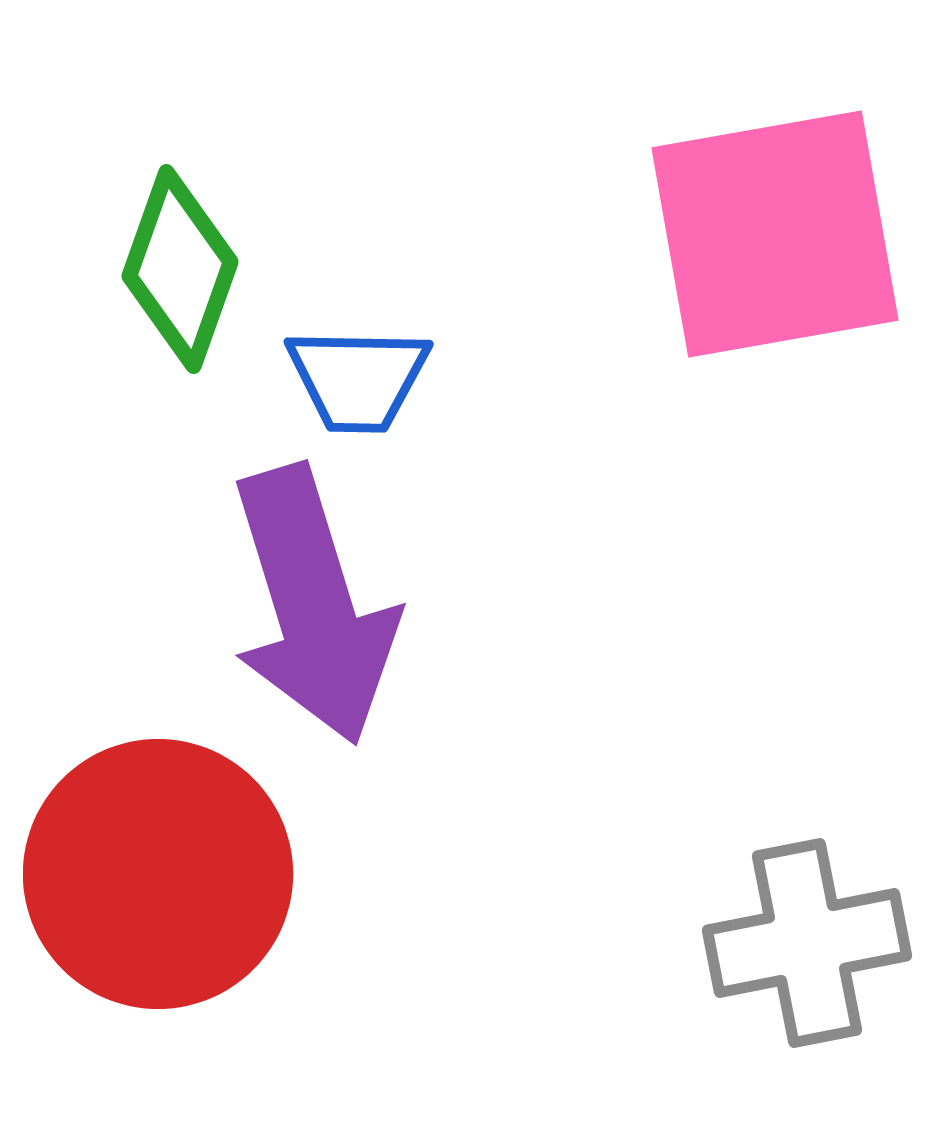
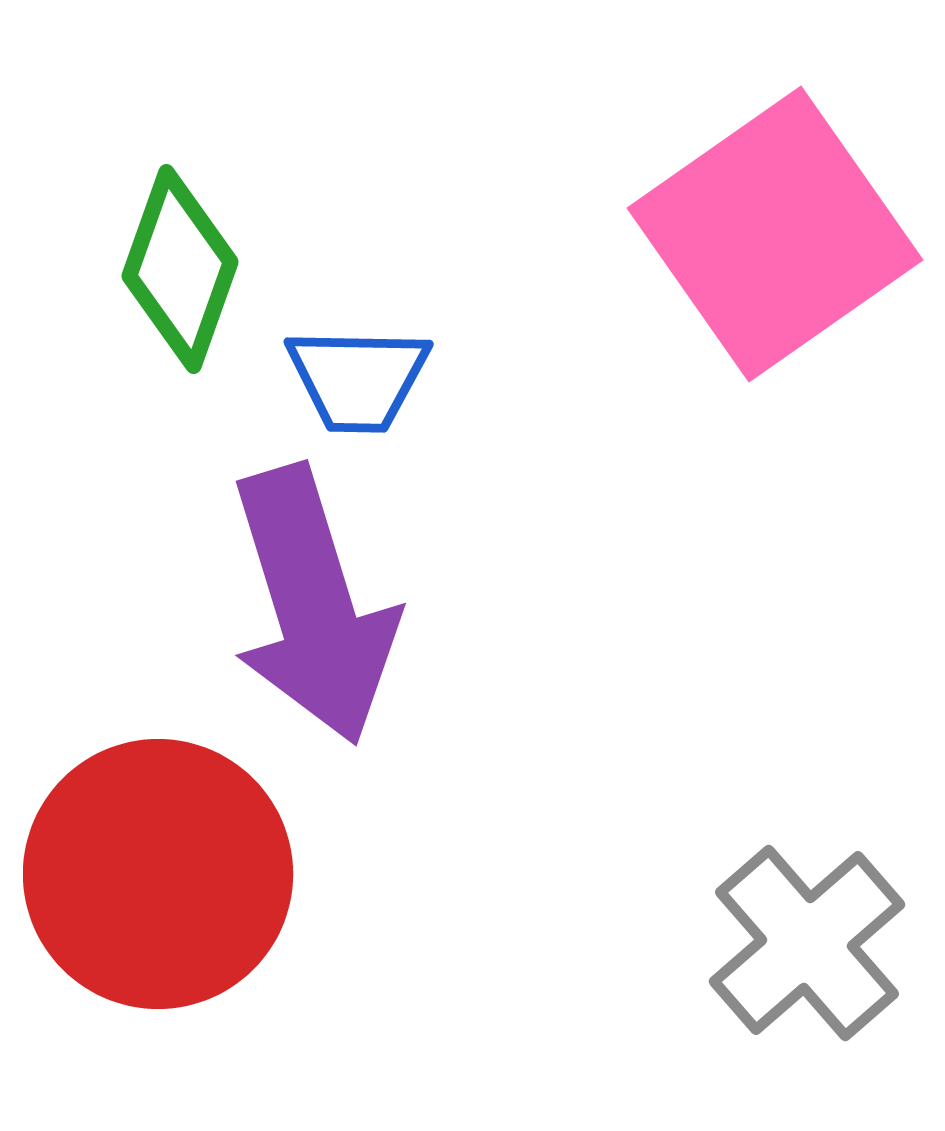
pink square: rotated 25 degrees counterclockwise
gray cross: rotated 30 degrees counterclockwise
